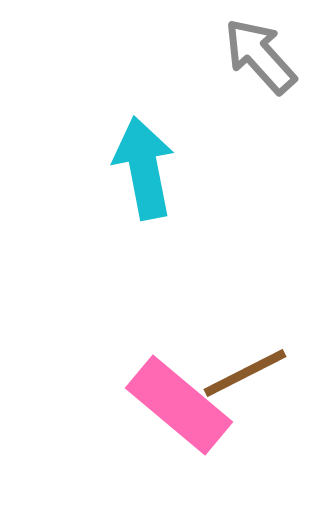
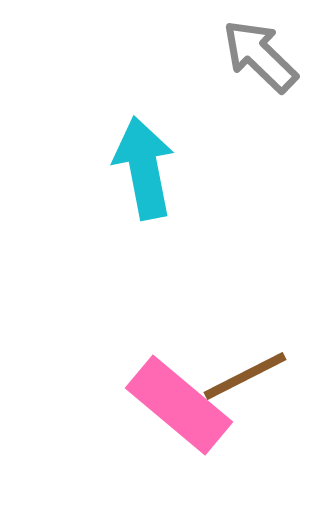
gray arrow: rotated 4 degrees counterclockwise
brown line: moved 3 px down
